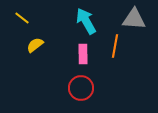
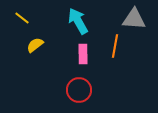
cyan arrow: moved 8 px left
red circle: moved 2 px left, 2 px down
